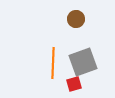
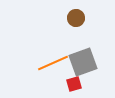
brown circle: moved 1 px up
orange line: rotated 64 degrees clockwise
